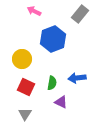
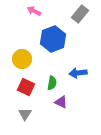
blue arrow: moved 1 px right, 5 px up
